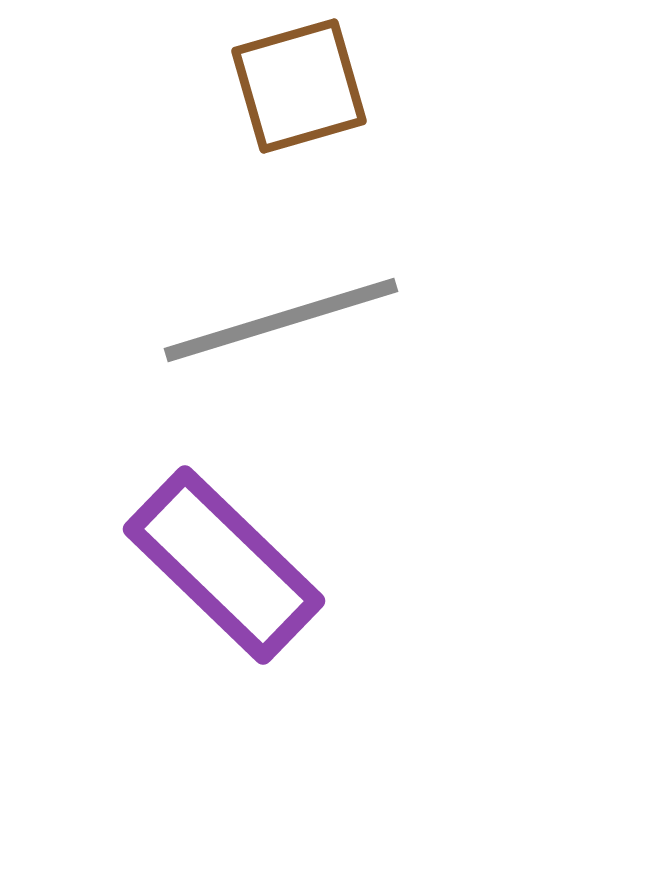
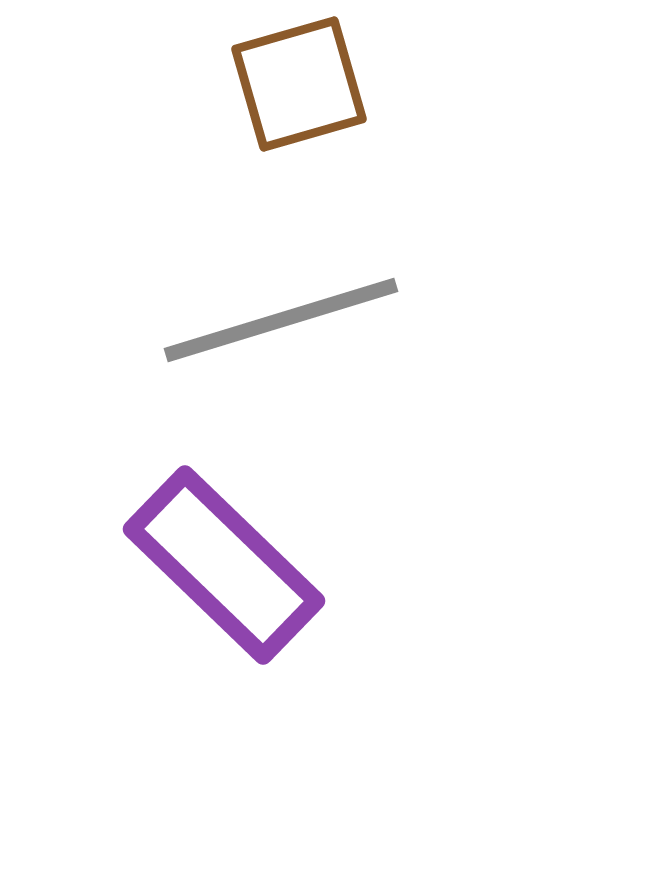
brown square: moved 2 px up
